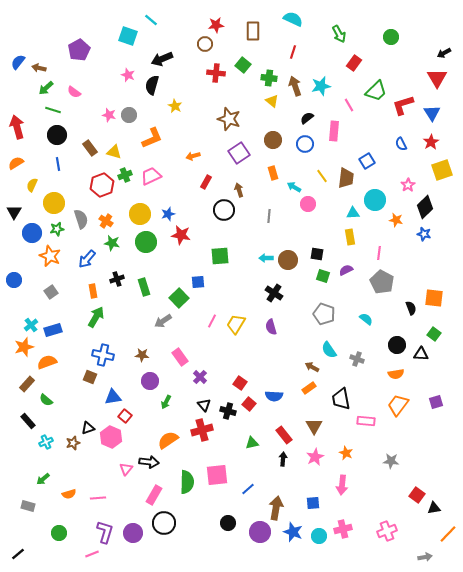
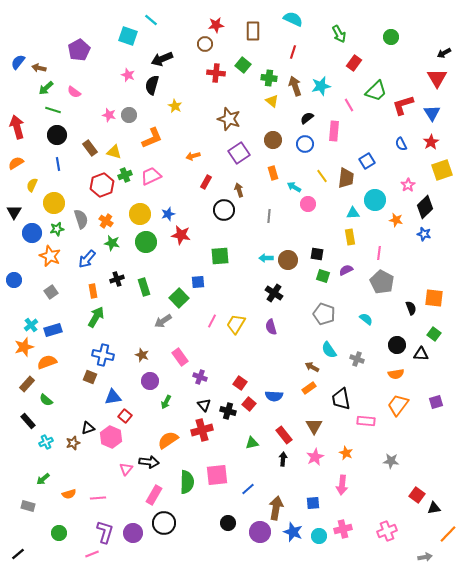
brown star at (142, 355): rotated 16 degrees clockwise
purple cross at (200, 377): rotated 24 degrees counterclockwise
